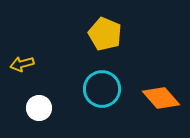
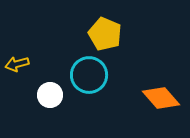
yellow arrow: moved 5 px left
cyan circle: moved 13 px left, 14 px up
white circle: moved 11 px right, 13 px up
